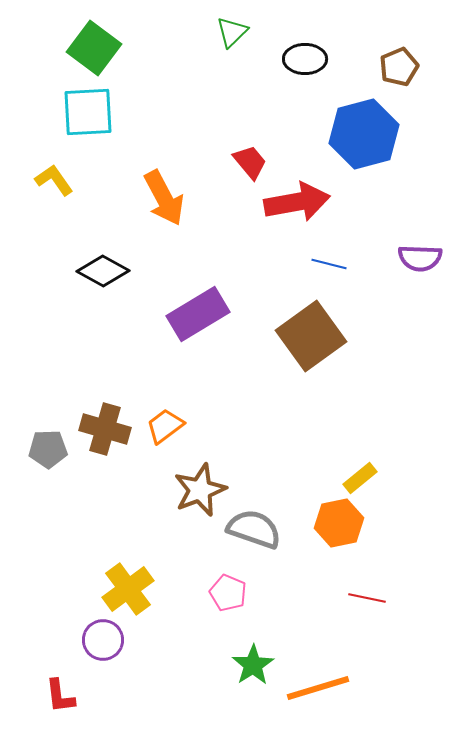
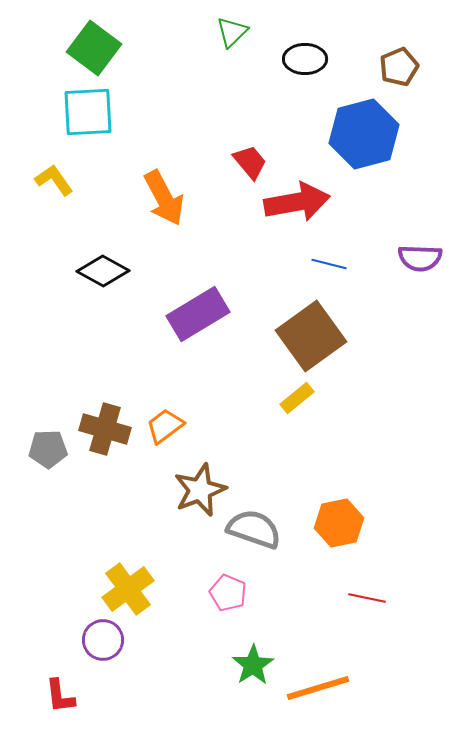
yellow rectangle: moved 63 px left, 80 px up
